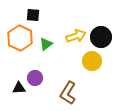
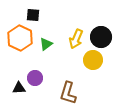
yellow arrow: moved 3 px down; rotated 132 degrees clockwise
yellow circle: moved 1 px right, 1 px up
brown L-shape: rotated 15 degrees counterclockwise
